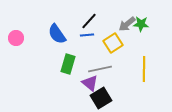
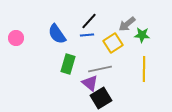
green star: moved 1 px right, 11 px down
